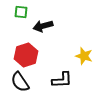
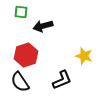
black L-shape: rotated 20 degrees counterclockwise
